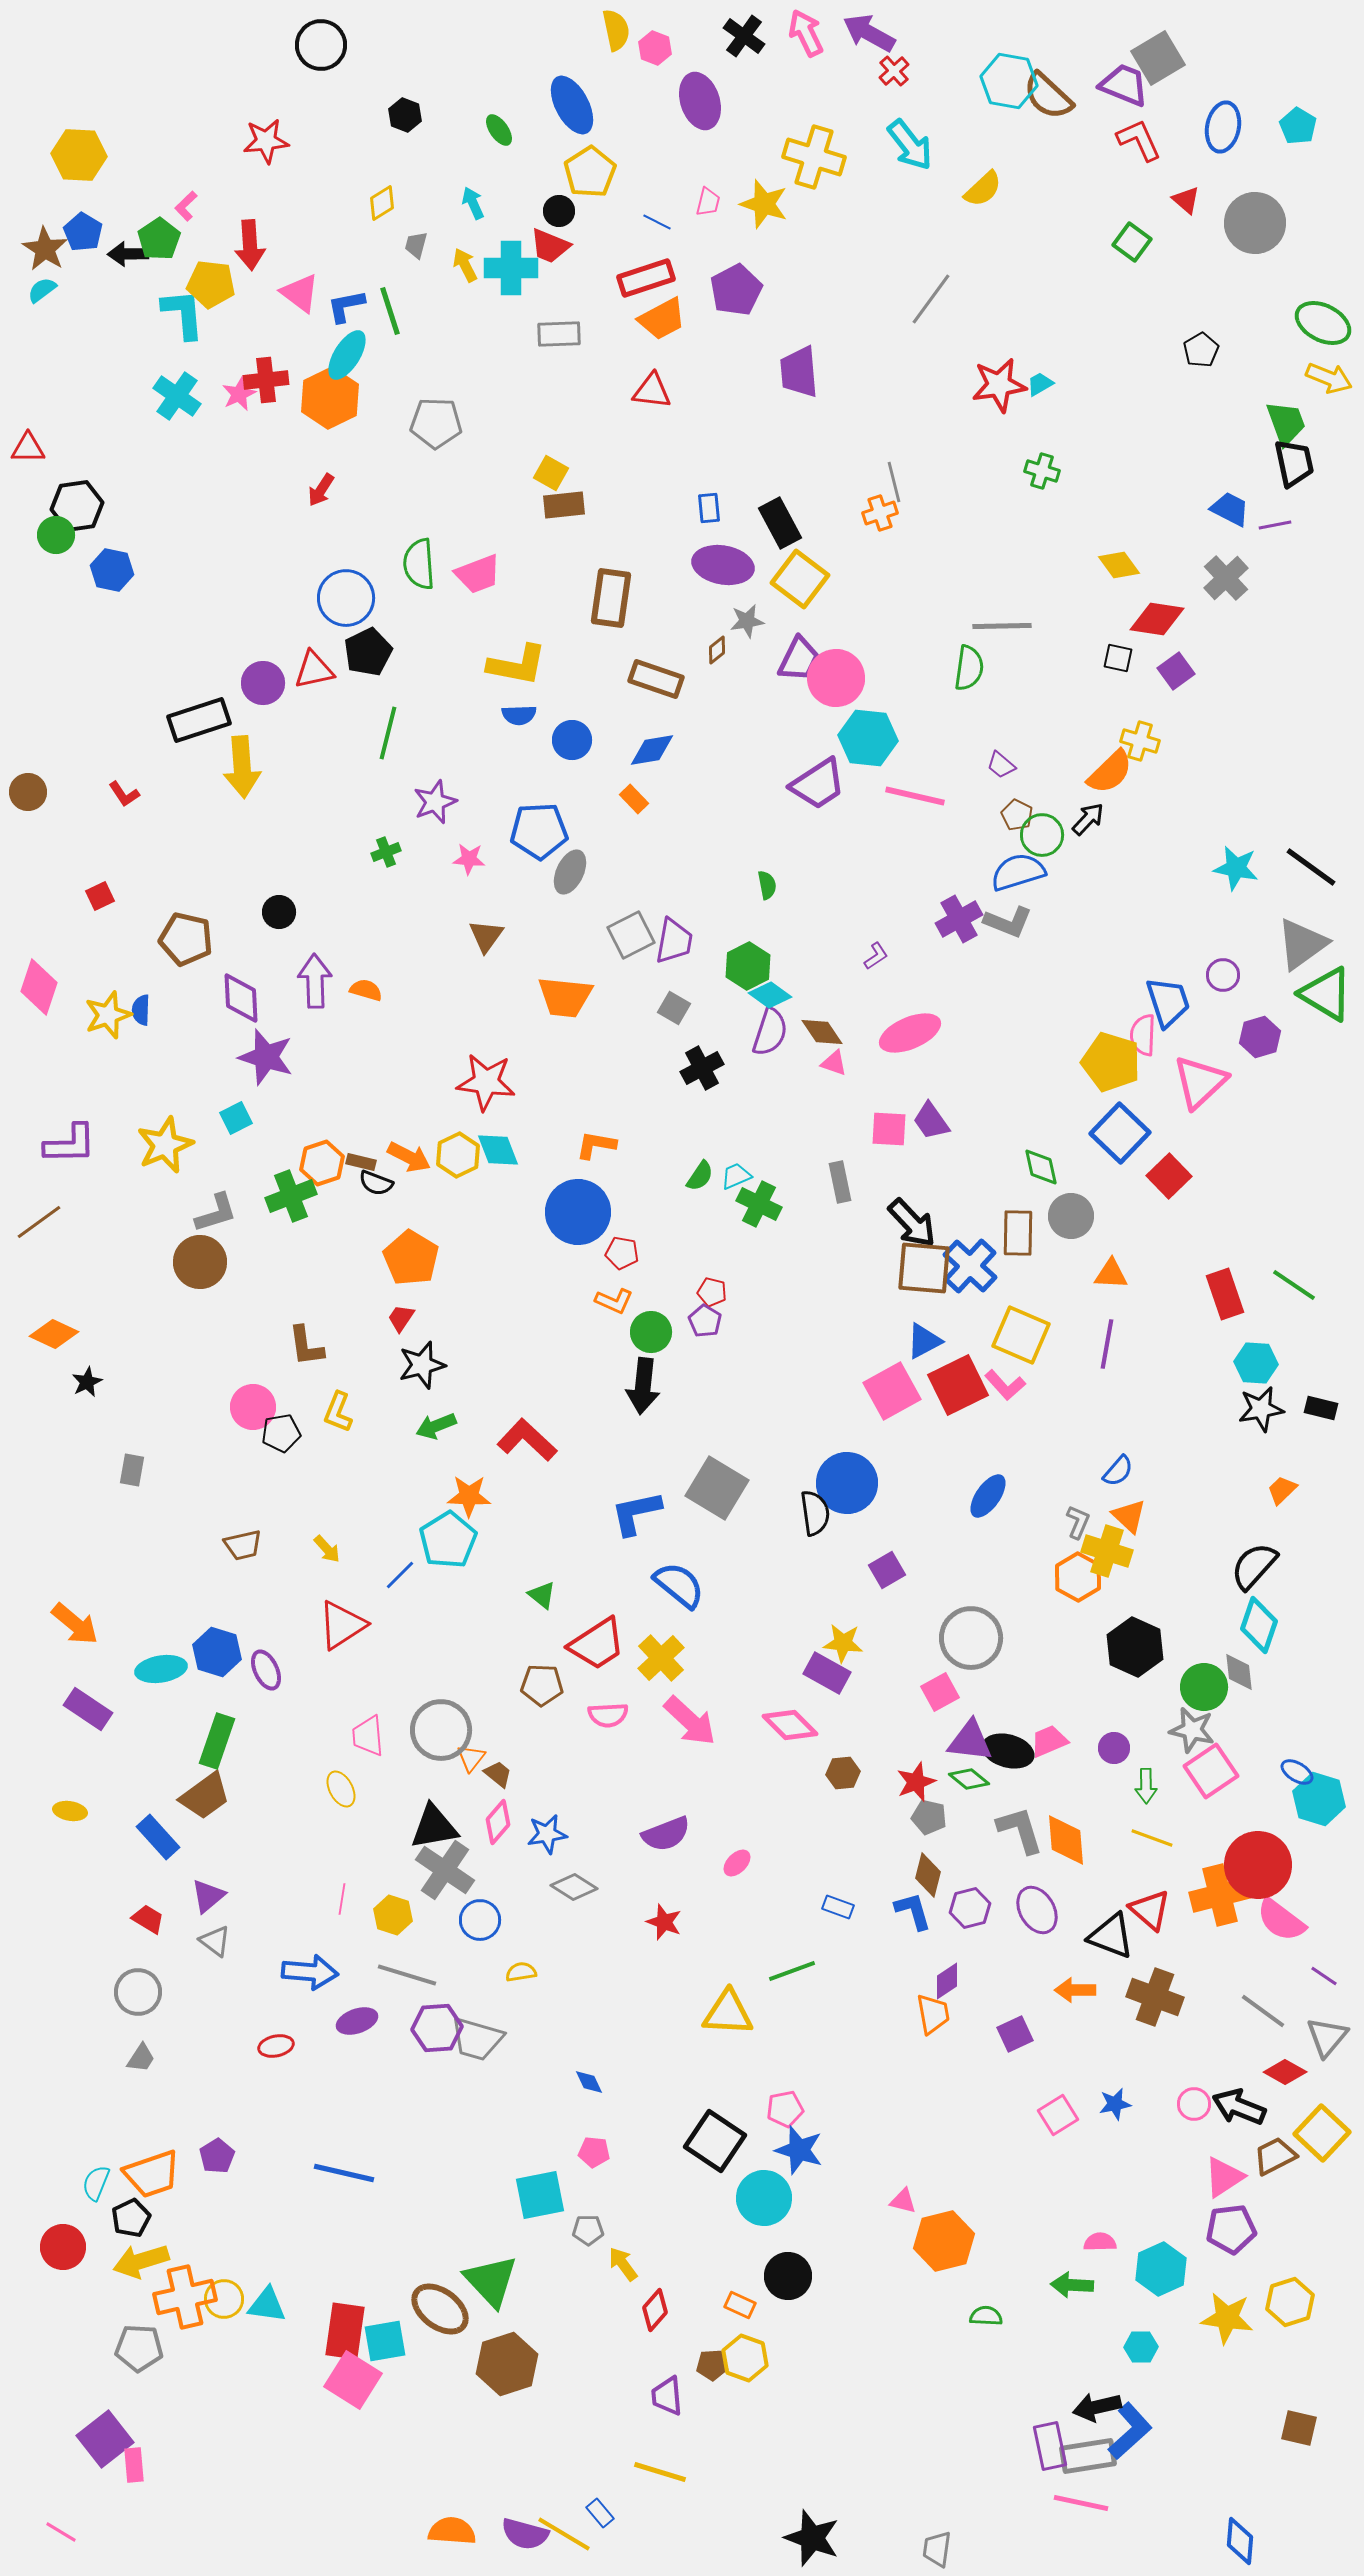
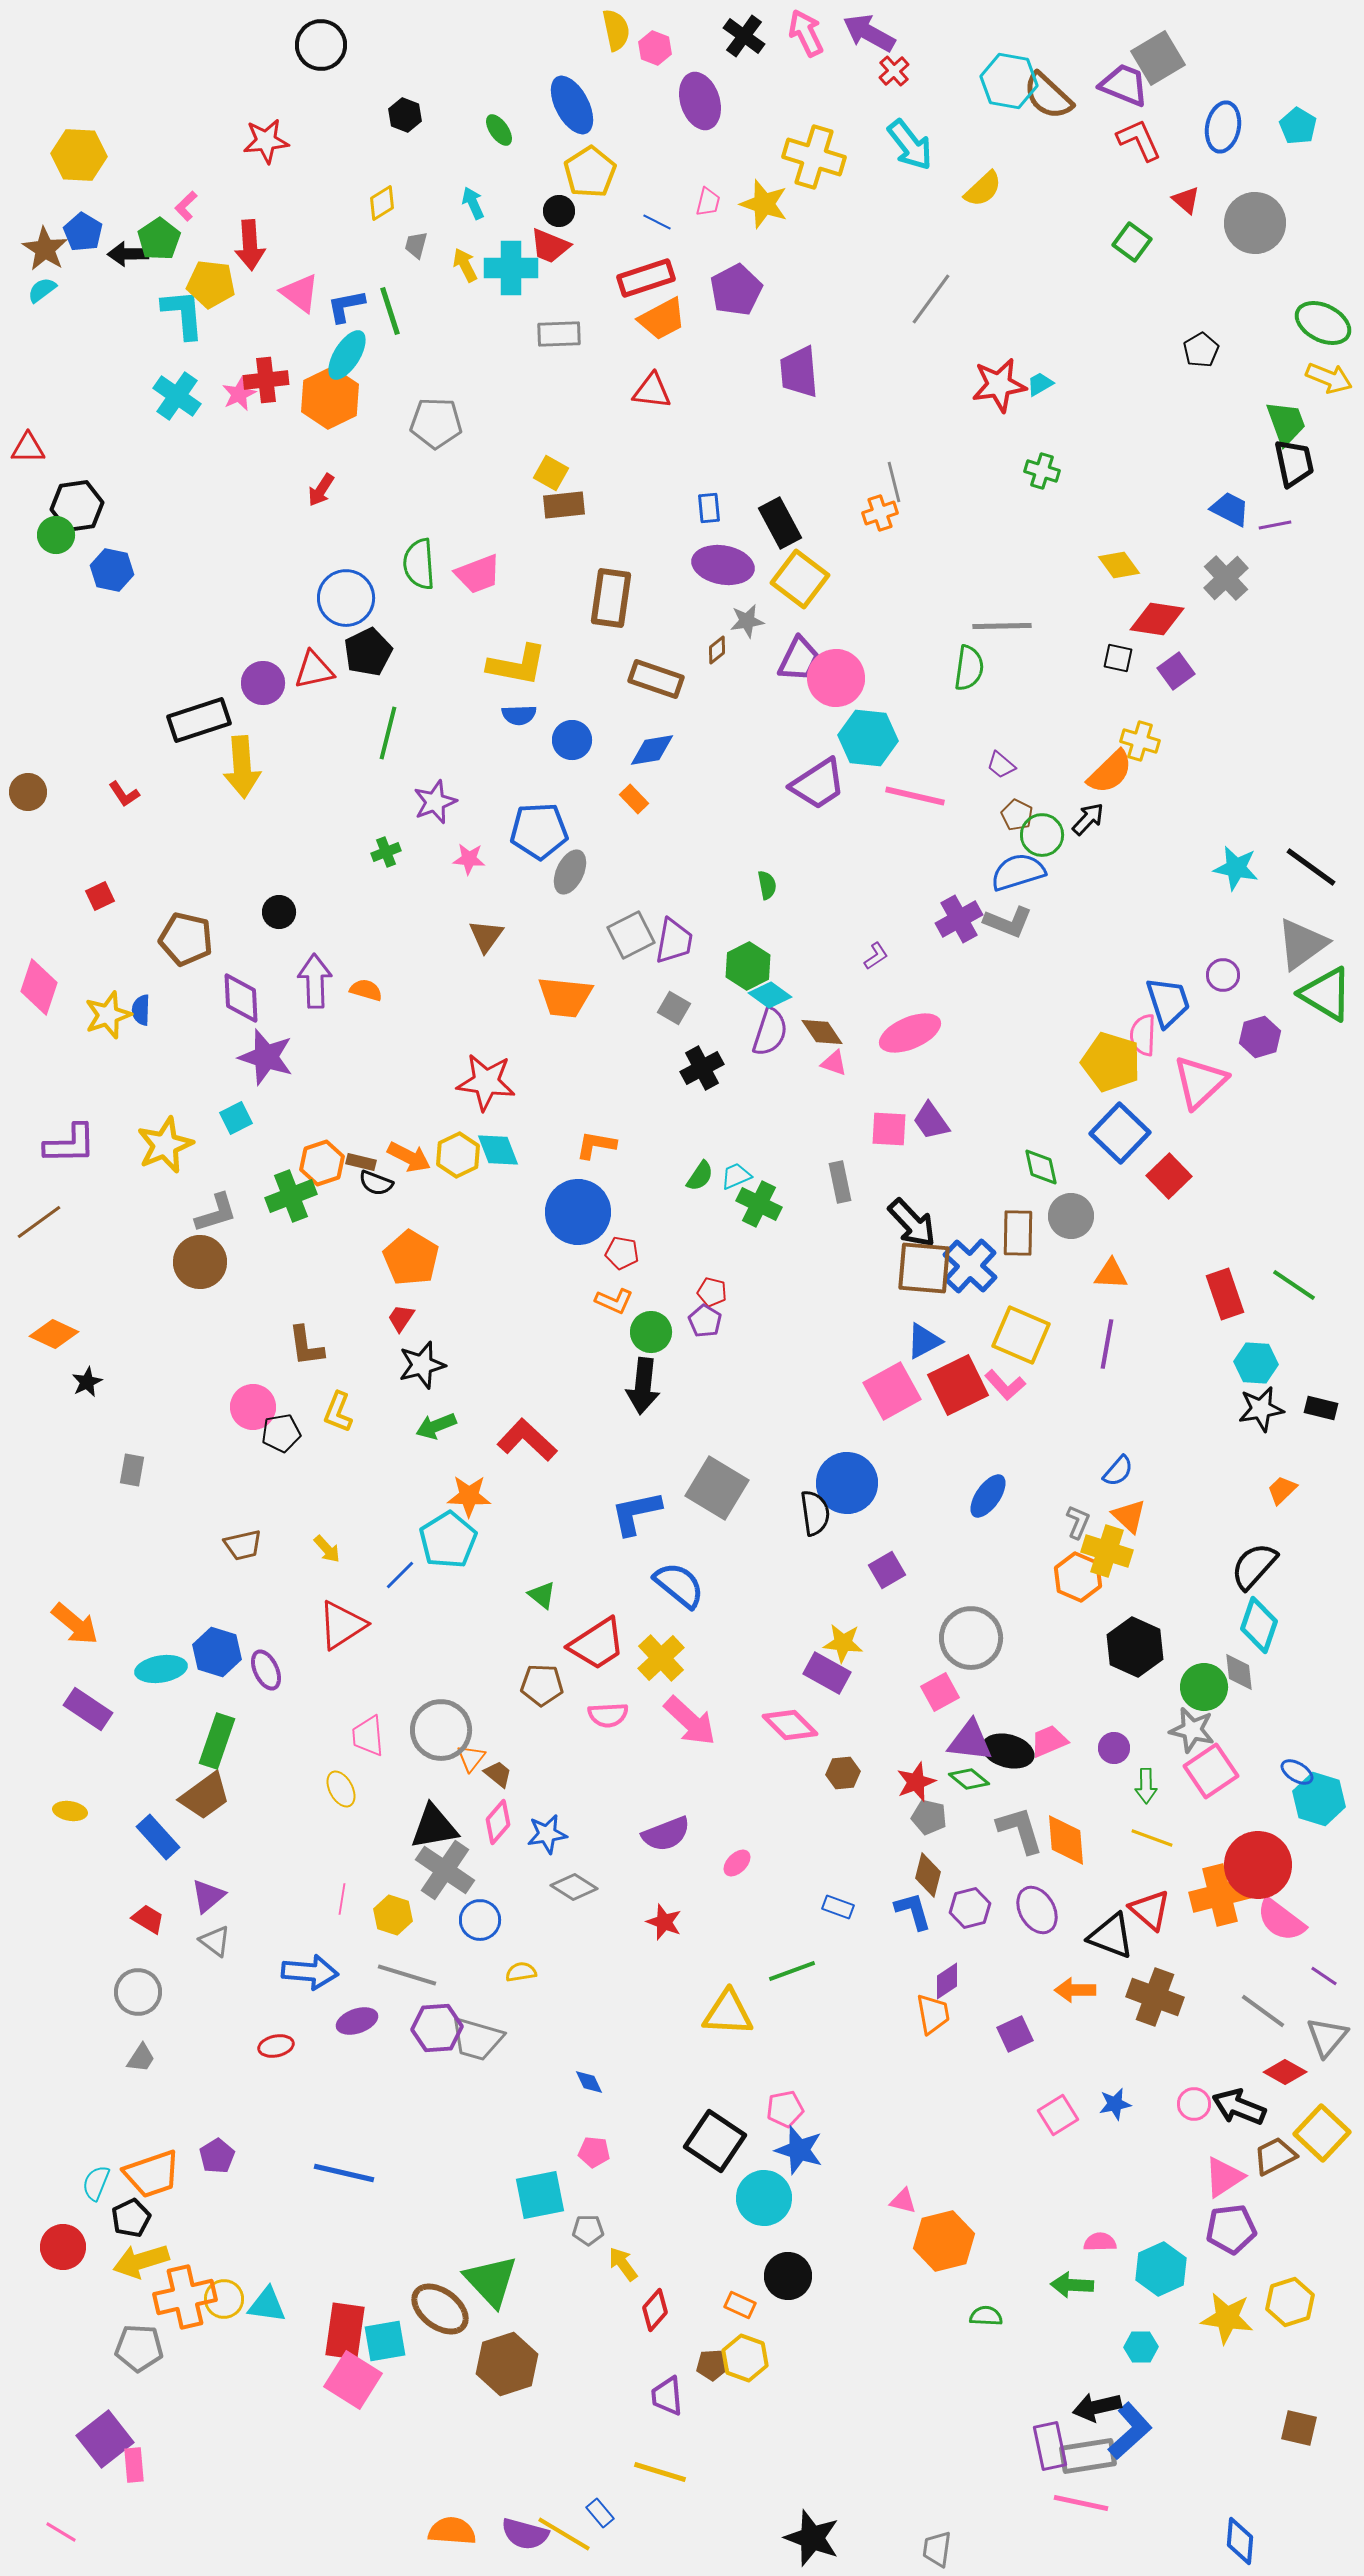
orange hexagon at (1078, 1577): rotated 6 degrees counterclockwise
